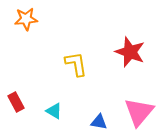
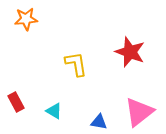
pink triangle: rotated 12 degrees clockwise
